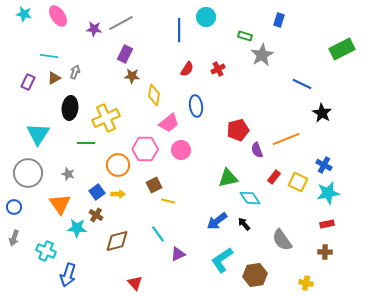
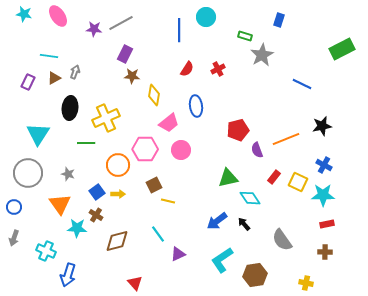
black star at (322, 113): moved 13 px down; rotated 30 degrees clockwise
cyan star at (328, 193): moved 5 px left, 2 px down; rotated 10 degrees clockwise
